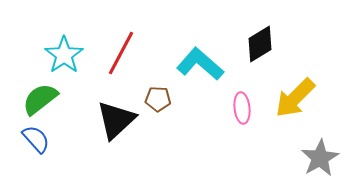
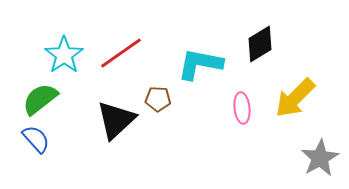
red line: rotated 27 degrees clockwise
cyan L-shape: rotated 30 degrees counterclockwise
